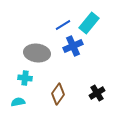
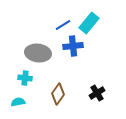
blue cross: rotated 18 degrees clockwise
gray ellipse: moved 1 px right
